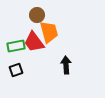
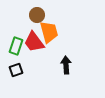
green rectangle: rotated 60 degrees counterclockwise
